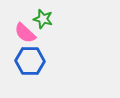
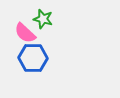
blue hexagon: moved 3 px right, 3 px up
